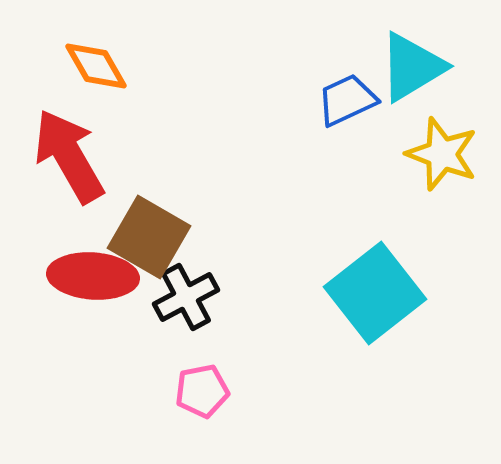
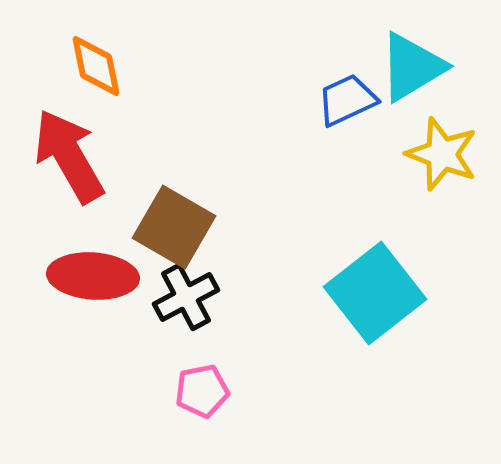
orange diamond: rotated 18 degrees clockwise
brown square: moved 25 px right, 10 px up
